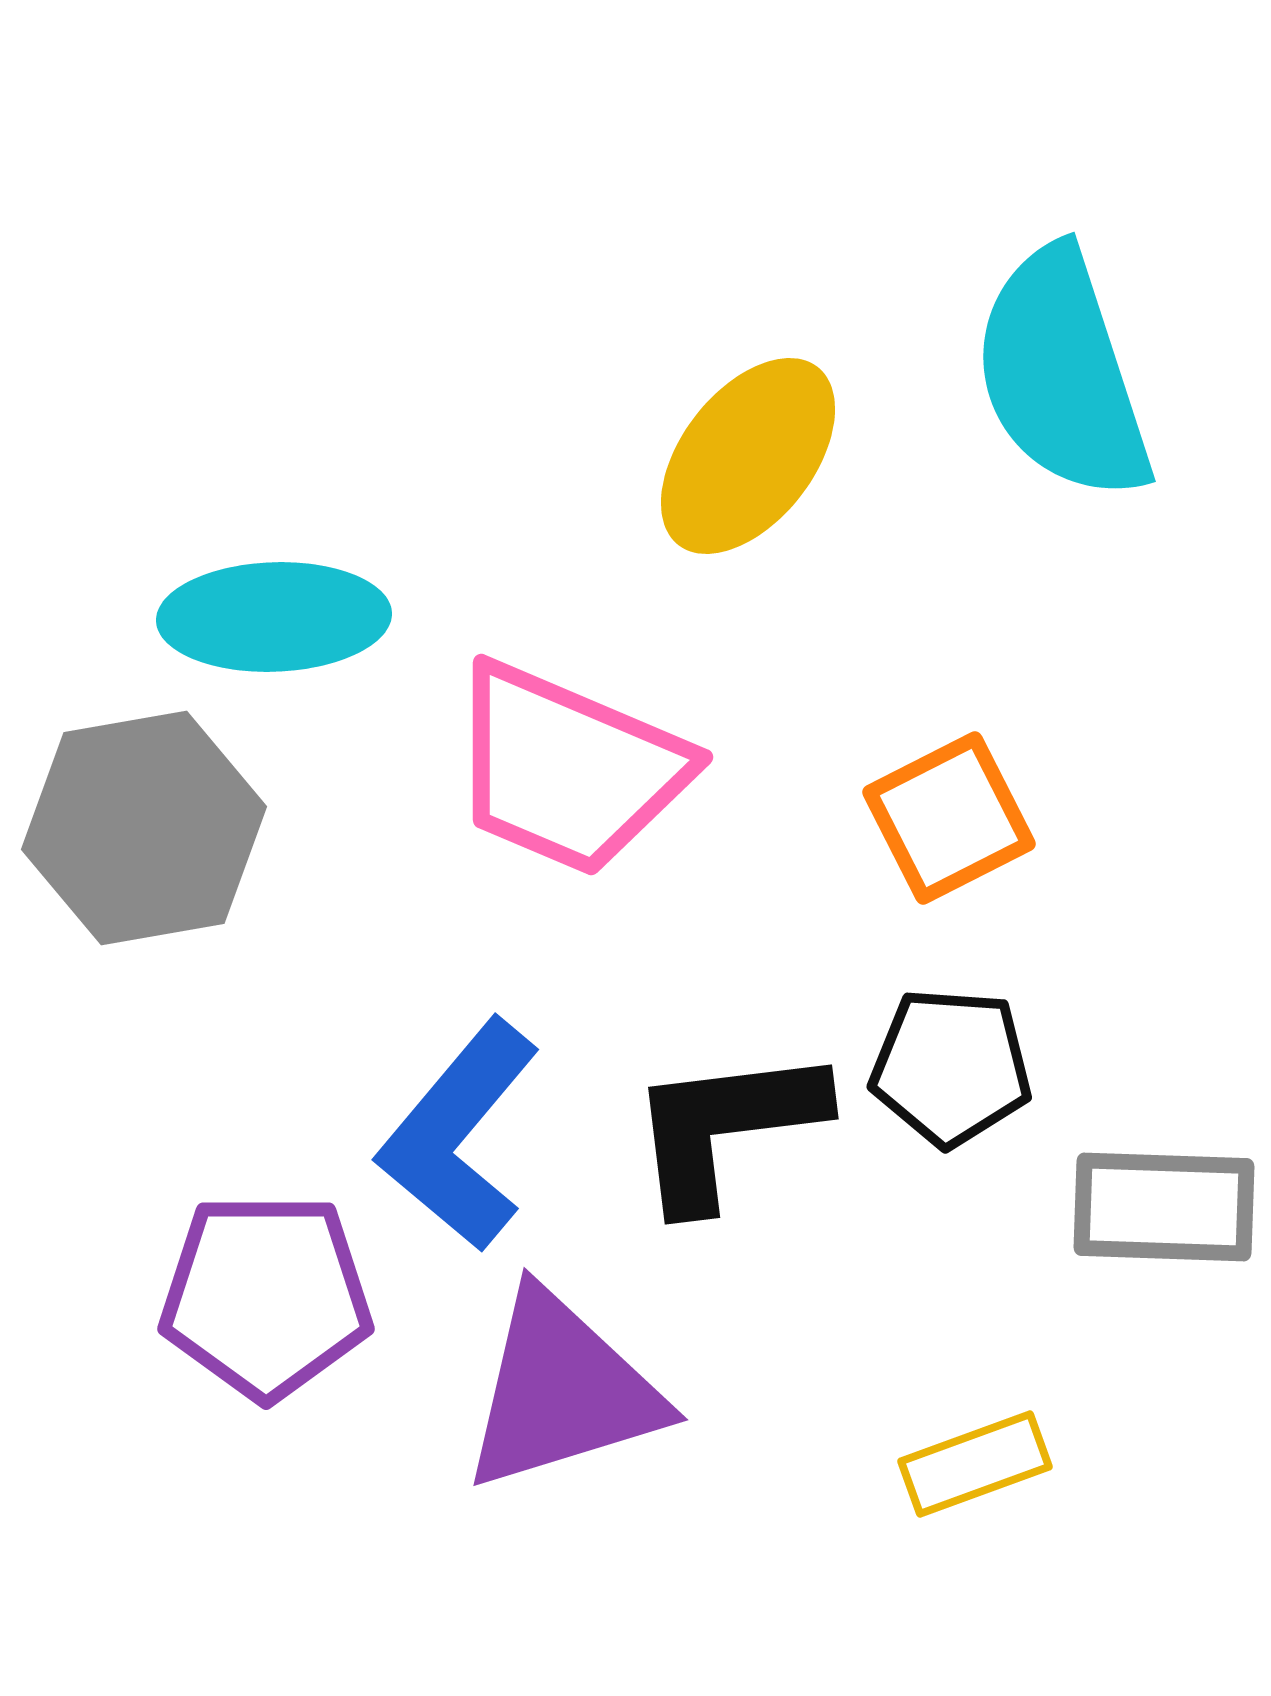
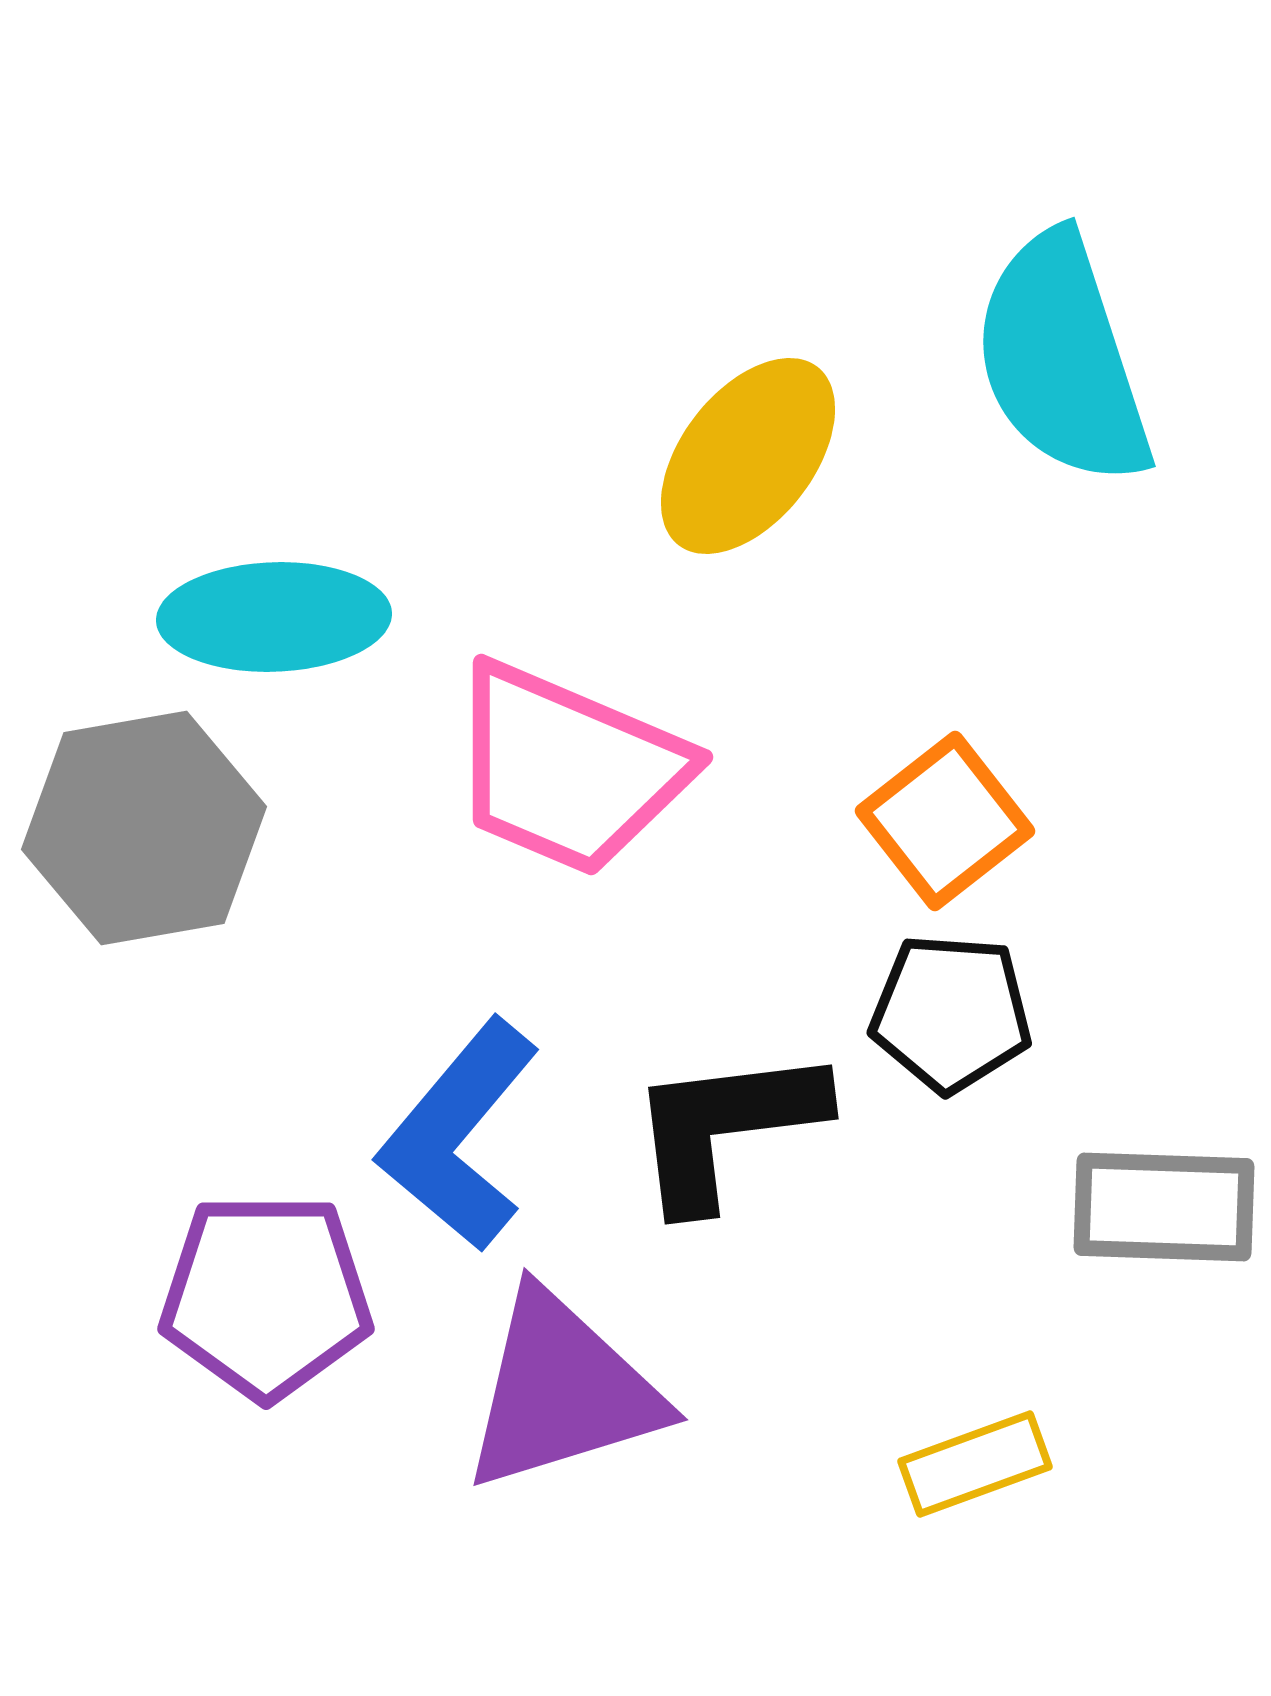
cyan semicircle: moved 15 px up
orange square: moved 4 px left, 3 px down; rotated 11 degrees counterclockwise
black pentagon: moved 54 px up
